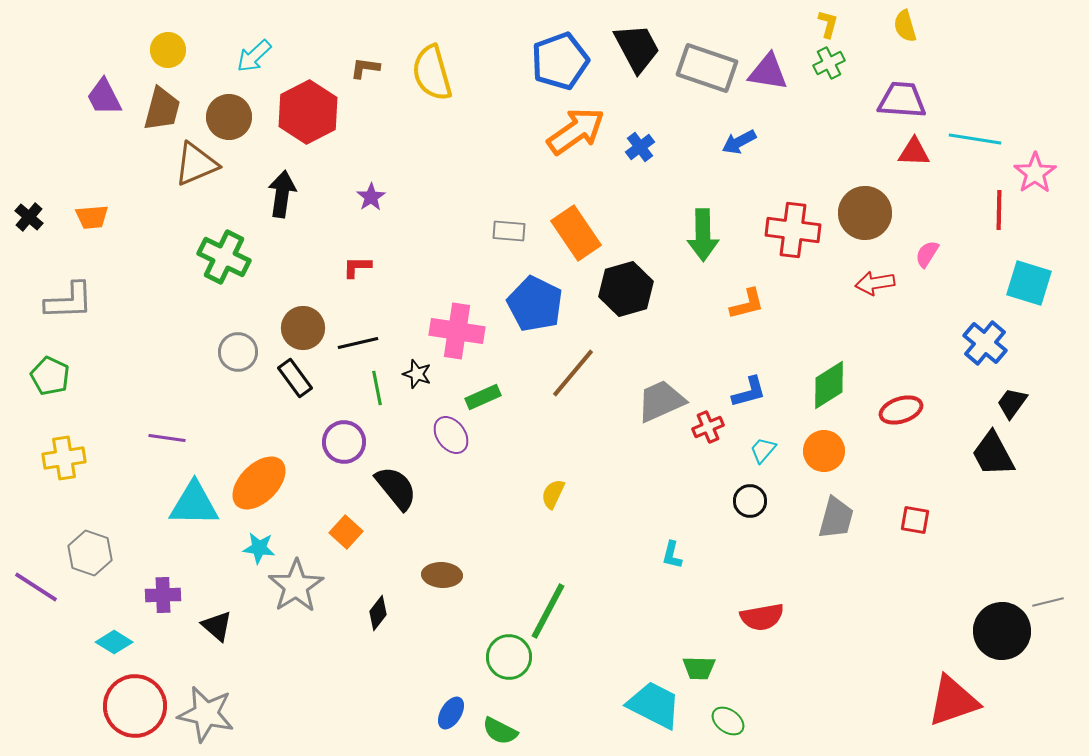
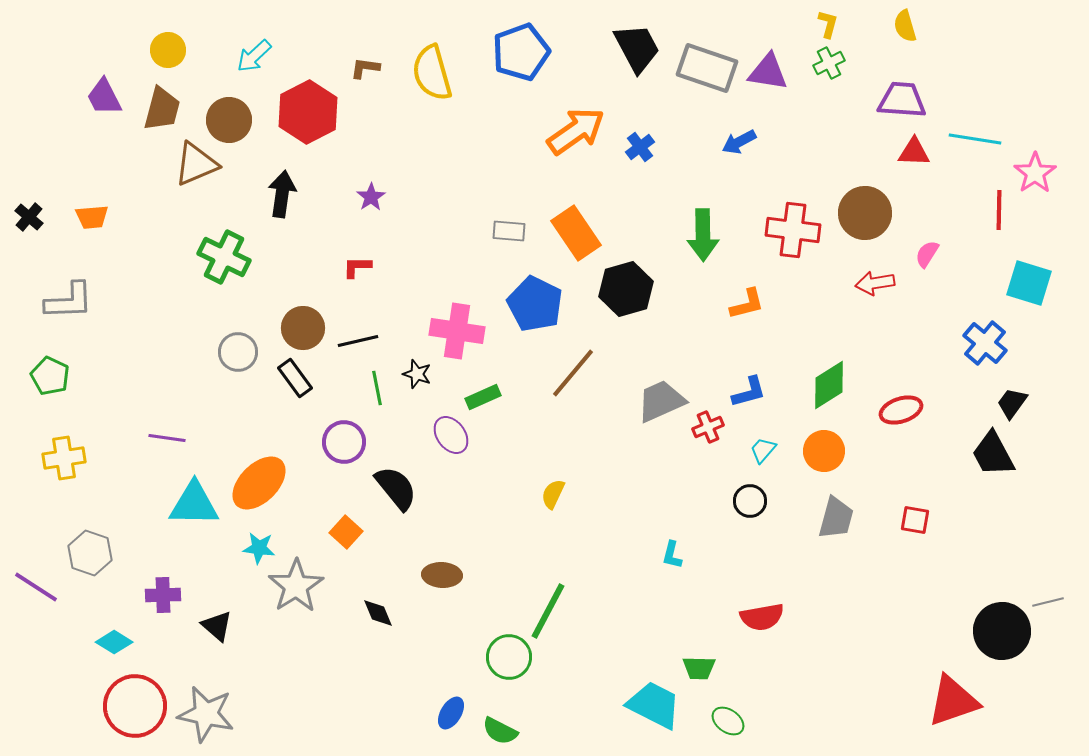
blue pentagon at (560, 61): moved 39 px left, 9 px up
brown circle at (229, 117): moved 3 px down
black line at (358, 343): moved 2 px up
black diamond at (378, 613): rotated 60 degrees counterclockwise
